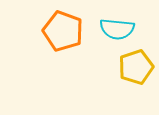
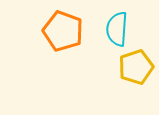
cyan semicircle: rotated 88 degrees clockwise
